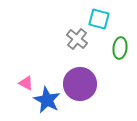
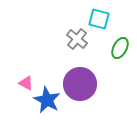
green ellipse: rotated 20 degrees clockwise
